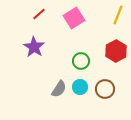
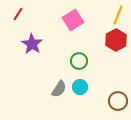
red line: moved 21 px left; rotated 16 degrees counterclockwise
pink square: moved 1 px left, 2 px down
purple star: moved 2 px left, 3 px up
red hexagon: moved 11 px up
green circle: moved 2 px left
brown circle: moved 13 px right, 12 px down
